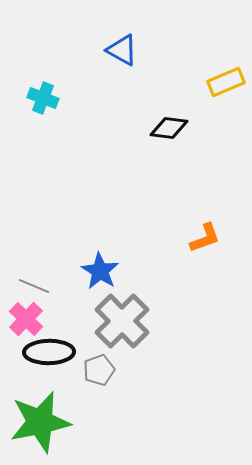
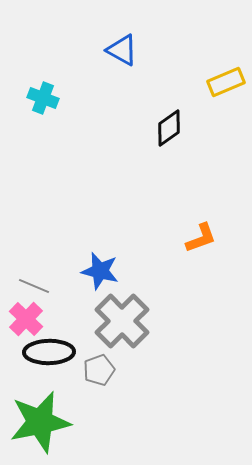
black diamond: rotated 42 degrees counterclockwise
orange L-shape: moved 4 px left
blue star: rotated 18 degrees counterclockwise
